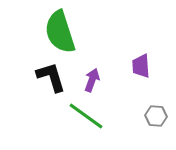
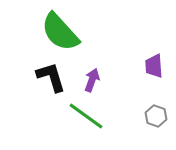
green semicircle: rotated 24 degrees counterclockwise
purple trapezoid: moved 13 px right
gray hexagon: rotated 15 degrees clockwise
